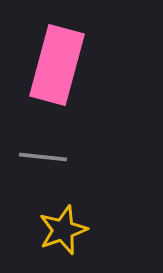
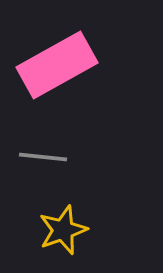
pink rectangle: rotated 46 degrees clockwise
